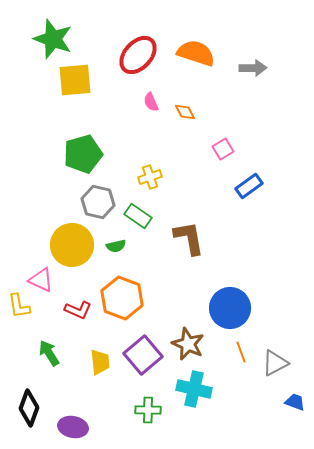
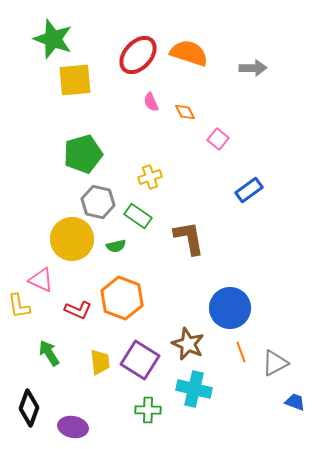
orange semicircle: moved 7 px left
pink square: moved 5 px left, 10 px up; rotated 20 degrees counterclockwise
blue rectangle: moved 4 px down
yellow circle: moved 6 px up
purple square: moved 3 px left, 5 px down; rotated 18 degrees counterclockwise
